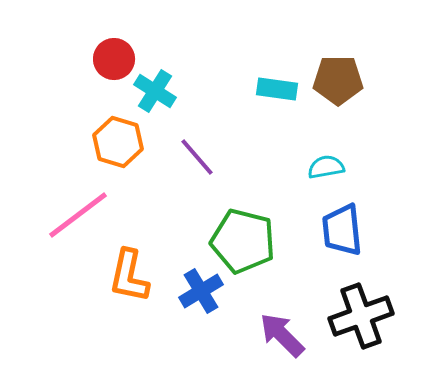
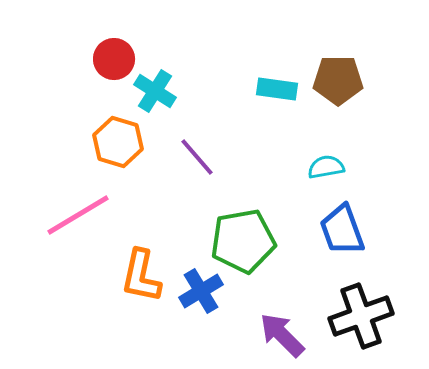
pink line: rotated 6 degrees clockwise
blue trapezoid: rotated 14 degrees counterclockwise
green pentagon: rotated 24 degrees counterclockwise
orange L-shape: moved 12 px right
